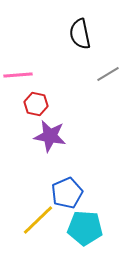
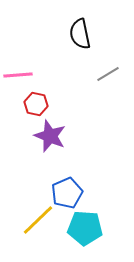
purple star: rotated 12 degrees clockwise
